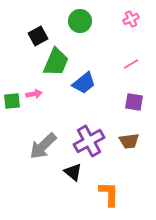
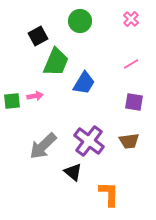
pink cross: rotated 21 degrees counterclockwise
blue trapezoid: rotated 20 degrees counterclockwise
pink arrow: moved 1 px right, 2 px down
purple cross: rotated 24 degrees counterclockwise
